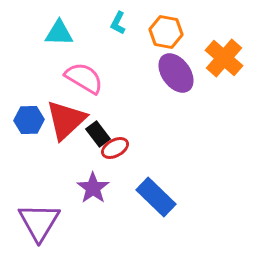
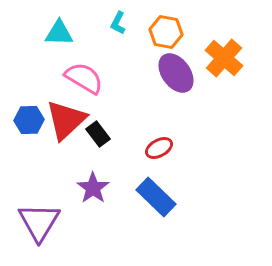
red ellipse: moved 44 px right
